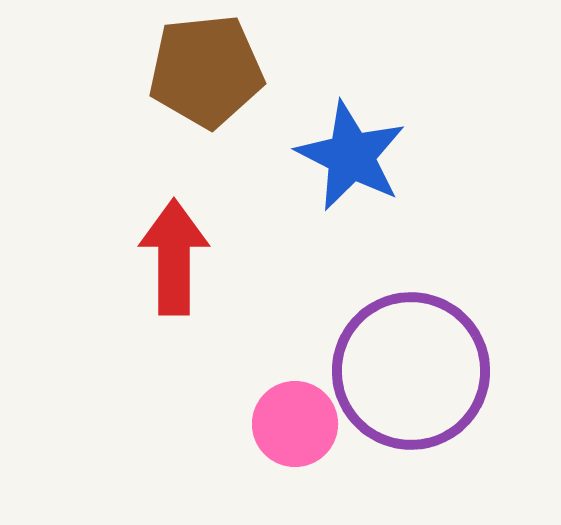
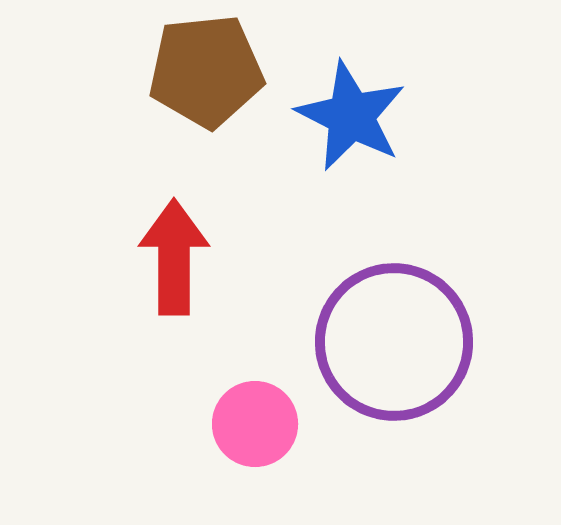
blue star: moved 40 px up
purple circle: moved 17 px left, 29 px up
pink circle: moved 40 px left
